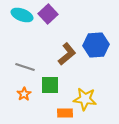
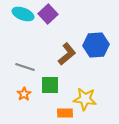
cyan ellipse: moved 1 px right, 1 px up
